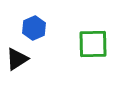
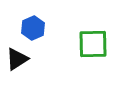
blue hexagon: moved 1 px left
